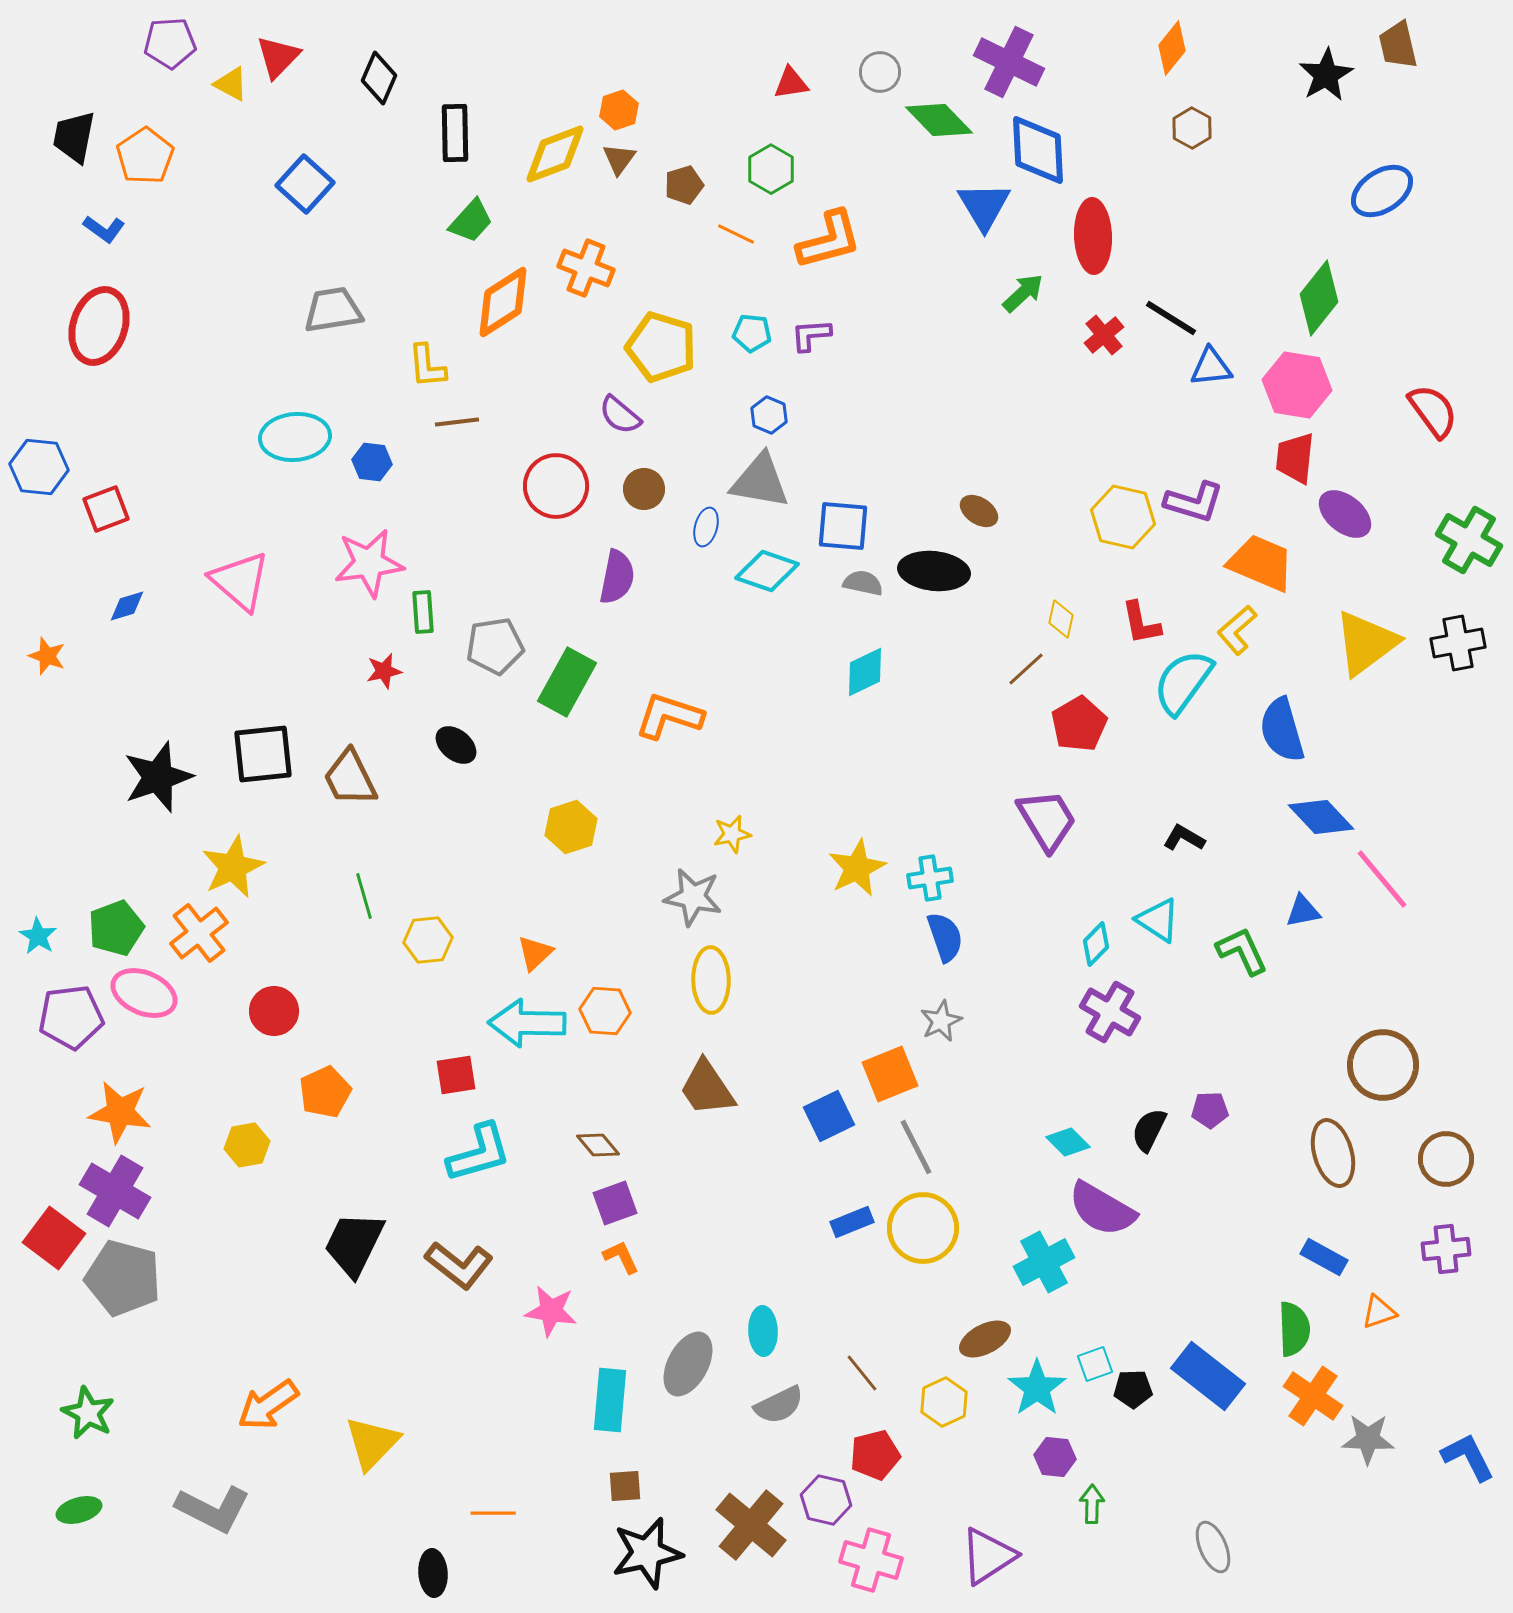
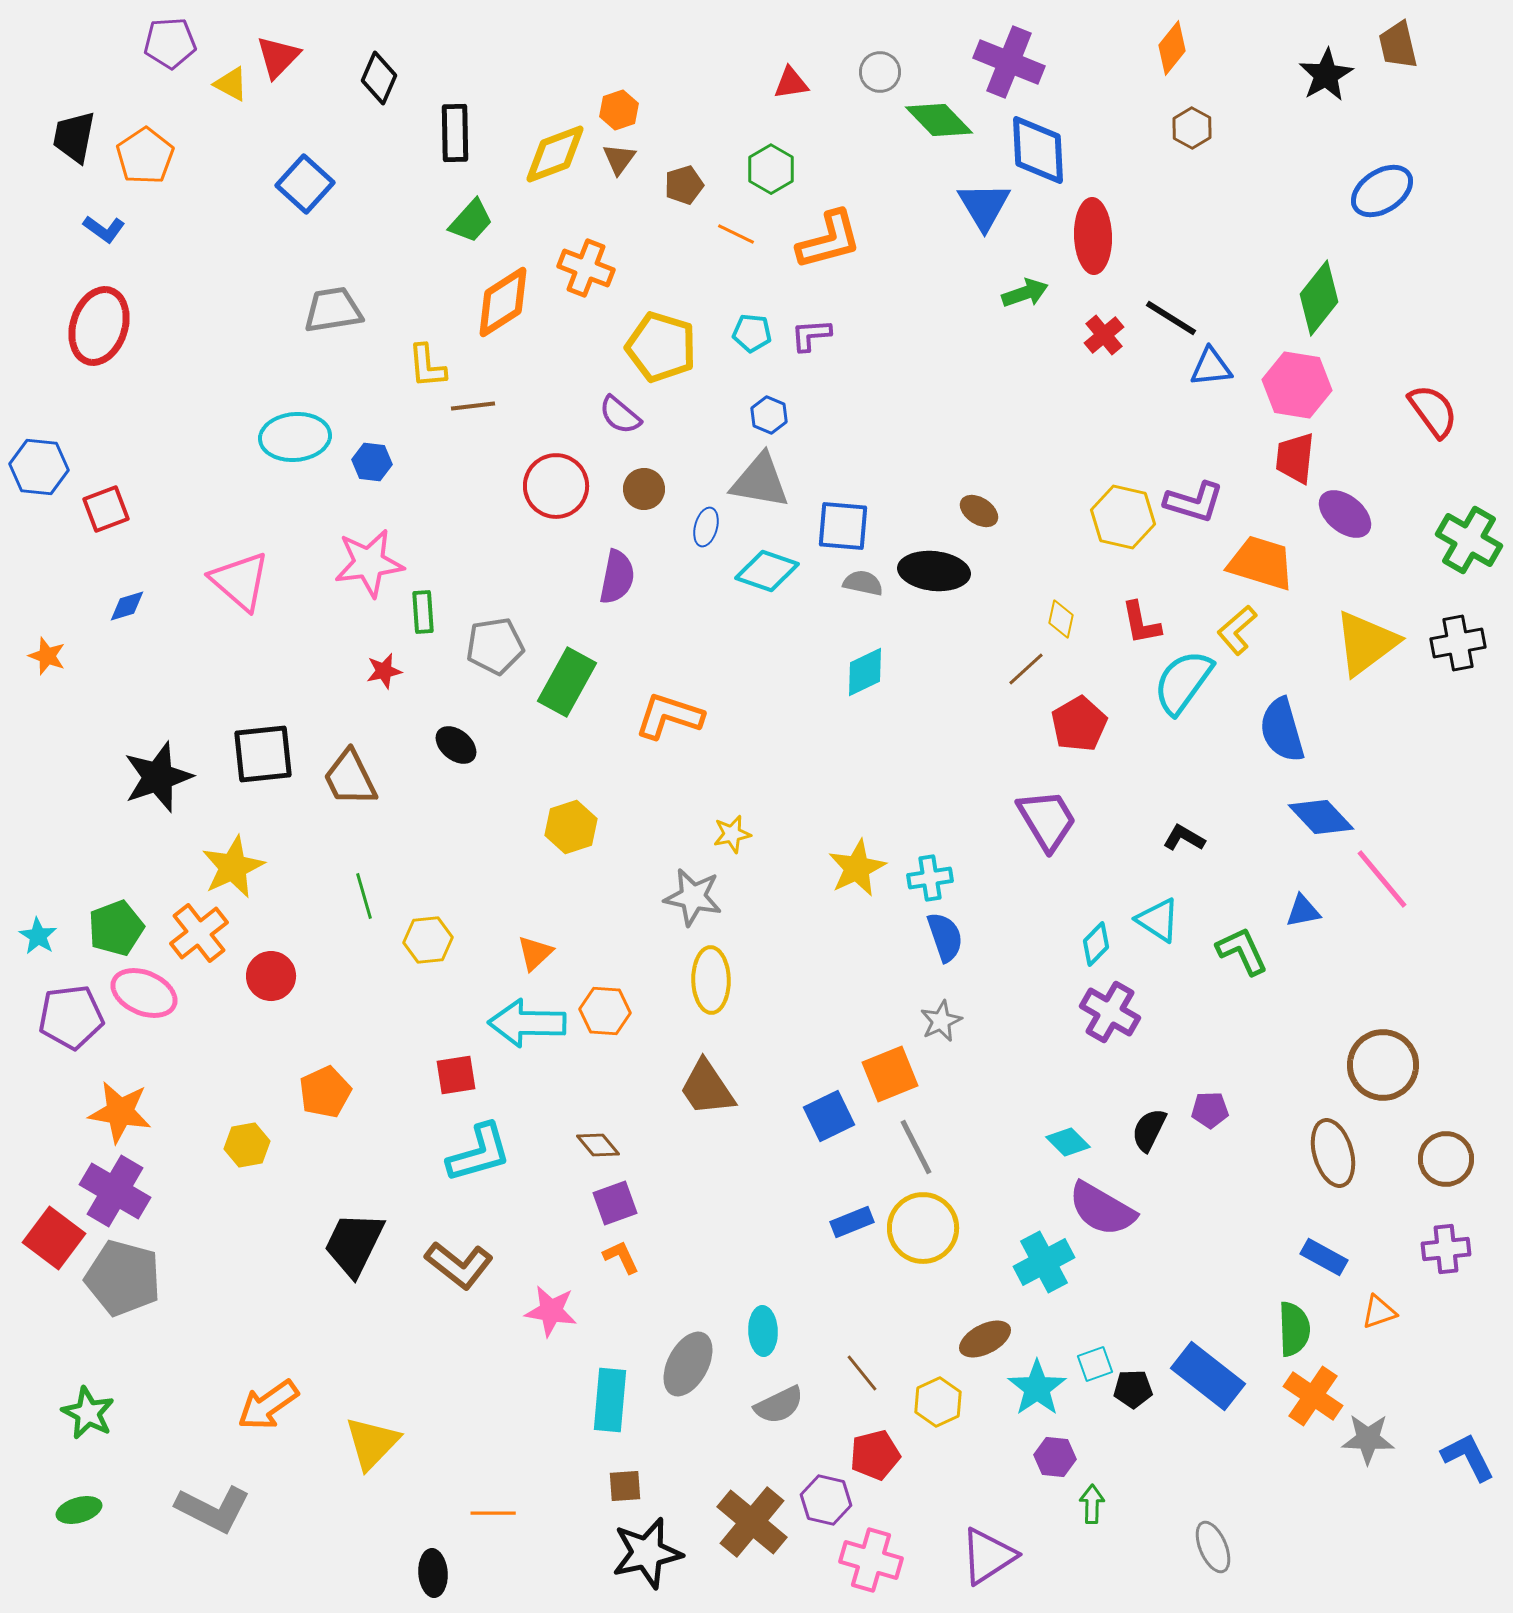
purple cross at (1009, 62): rotated 4 degrees counterclockwise
green arrow at (1023, 293): moved 2 px right; rotated 24 degrees clockwise
brown line at (457, 422): moved 16 px right, 16 px up
orange trapezoid at (1261, 563): rotated 6 degrees counterclockwise
red circle at (274, 1011): moved 3 px left, 35 px up
yellow hexagon at (944, 1402): moved 6 px left
brown cross at (751, 1525): moved 1 px right, 3 px up
